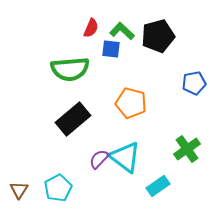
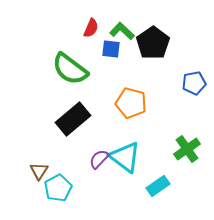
black pentagon: moved 5 px left, 7 px down; rotated 20 degrees counterclockwise
green semicircle: rotated 42 degrees clockwise
brown triangle: moved 20 px right, 19 px up
